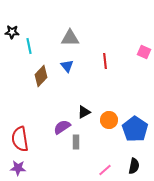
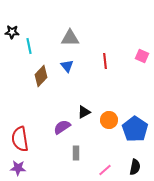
pink square: moved 2 px left, 4 px down
gray rectangle: moved 11 px down
black semicircle: moved 1 px right, 1 px down
